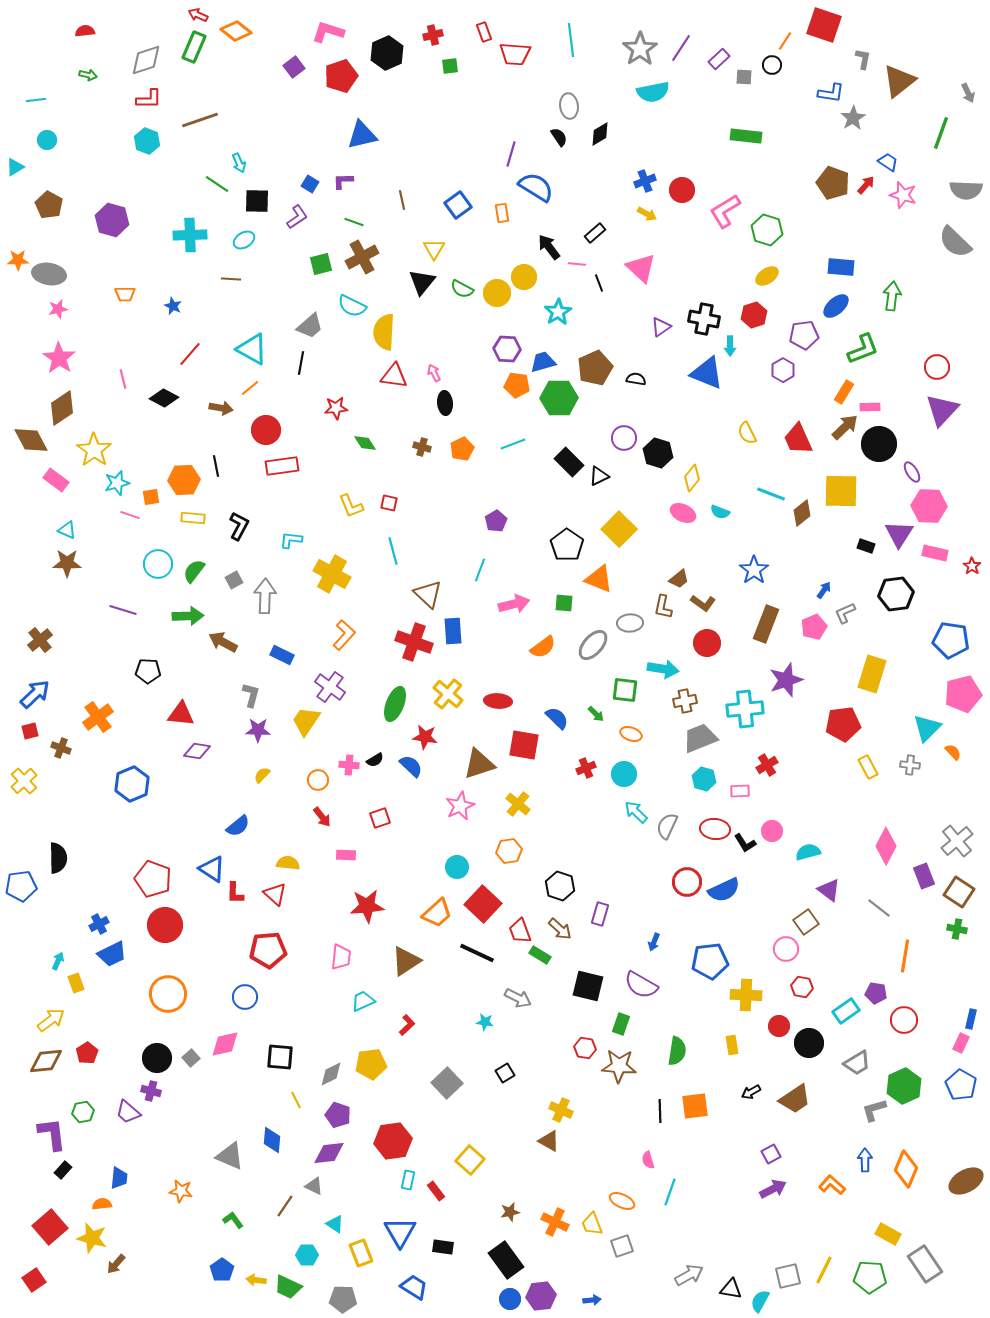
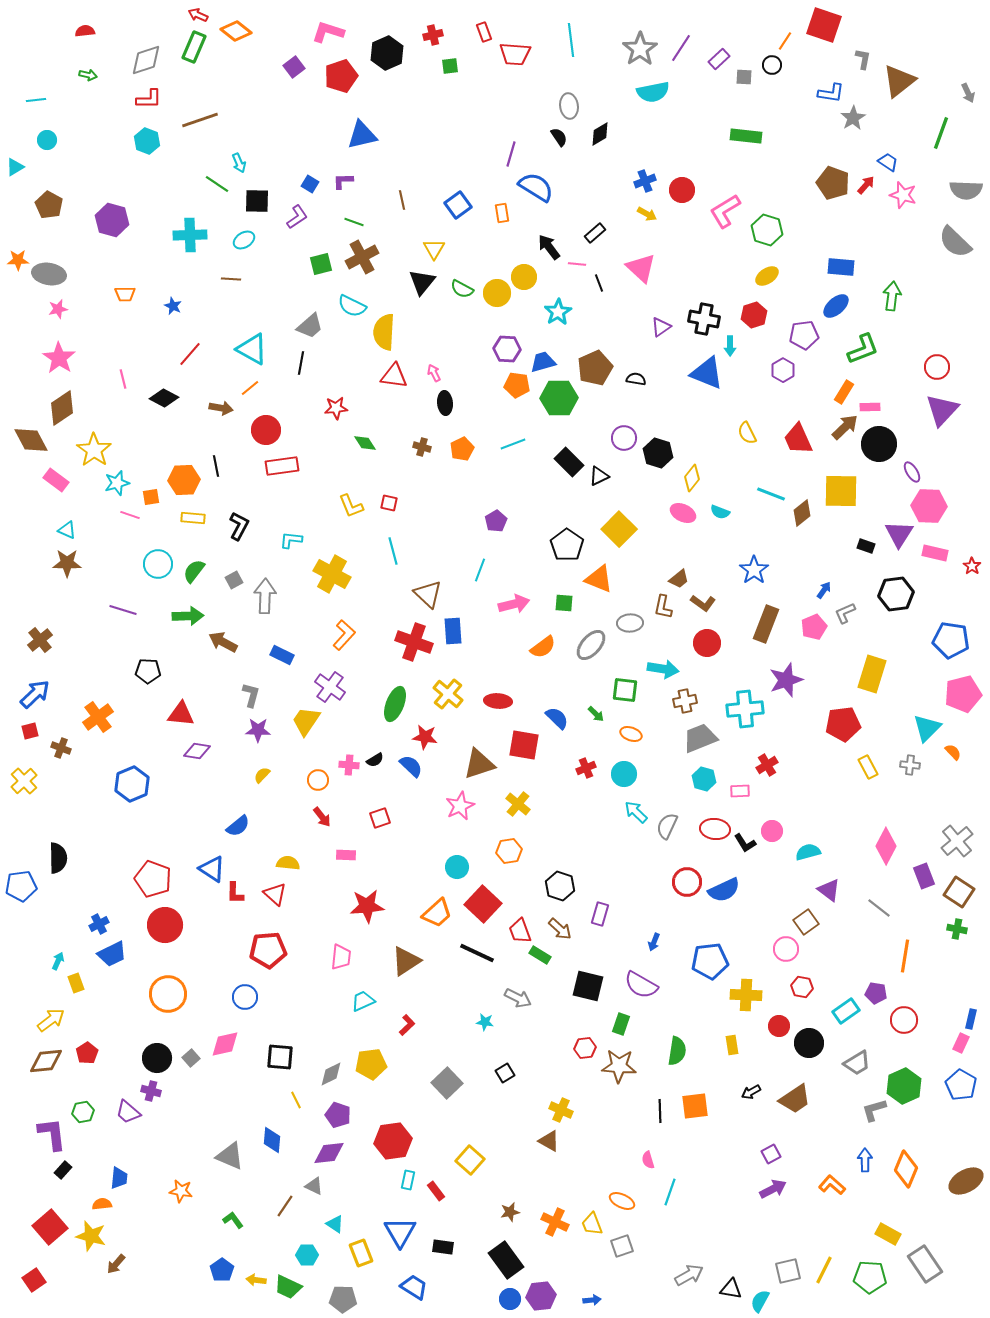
gray ellipse at (593, 645): moved 2 px left
red hexagon at (585, 1048): rotated 15 degrees counterclockwise
yellow star at (92, 1238): moved 1 px left, 2 px up
gray square at (788, 1276): moved 5 px up
